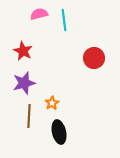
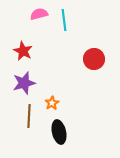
red circle: moved 1 px down
